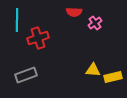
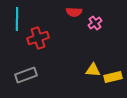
cyan line: moved 1 px up
